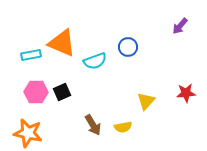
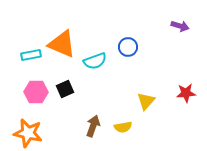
purple arrow: rotated 114 degrees counterclockwise
orange triangle: moved 1 px down
black square: moved 3 px right, 3 px up
brown arrow: moved 1 px down; rotated 130 degrees counterclockwise
